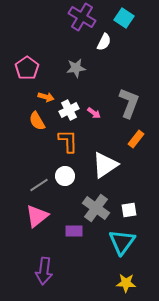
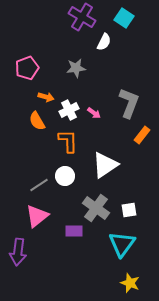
pink pentagon: rotated 15 degrees clockwise
orange rectangle: moved 6 px right, 4 px up
cyan triangle: moved 2 px down
purple arrow: moved 26 px left, 19 px up
yellow star: moved 4 px right; rotated 18 degrees clockwise
